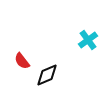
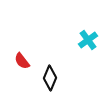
black diamond: moved 3 px right, 3 px down; rotated 45 degrees counterclockwise
